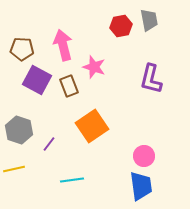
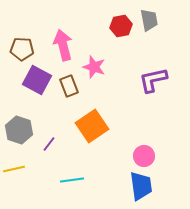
purple L-shape: moved 2 px right, 1 px down; rotated 64 degrees clockwise
